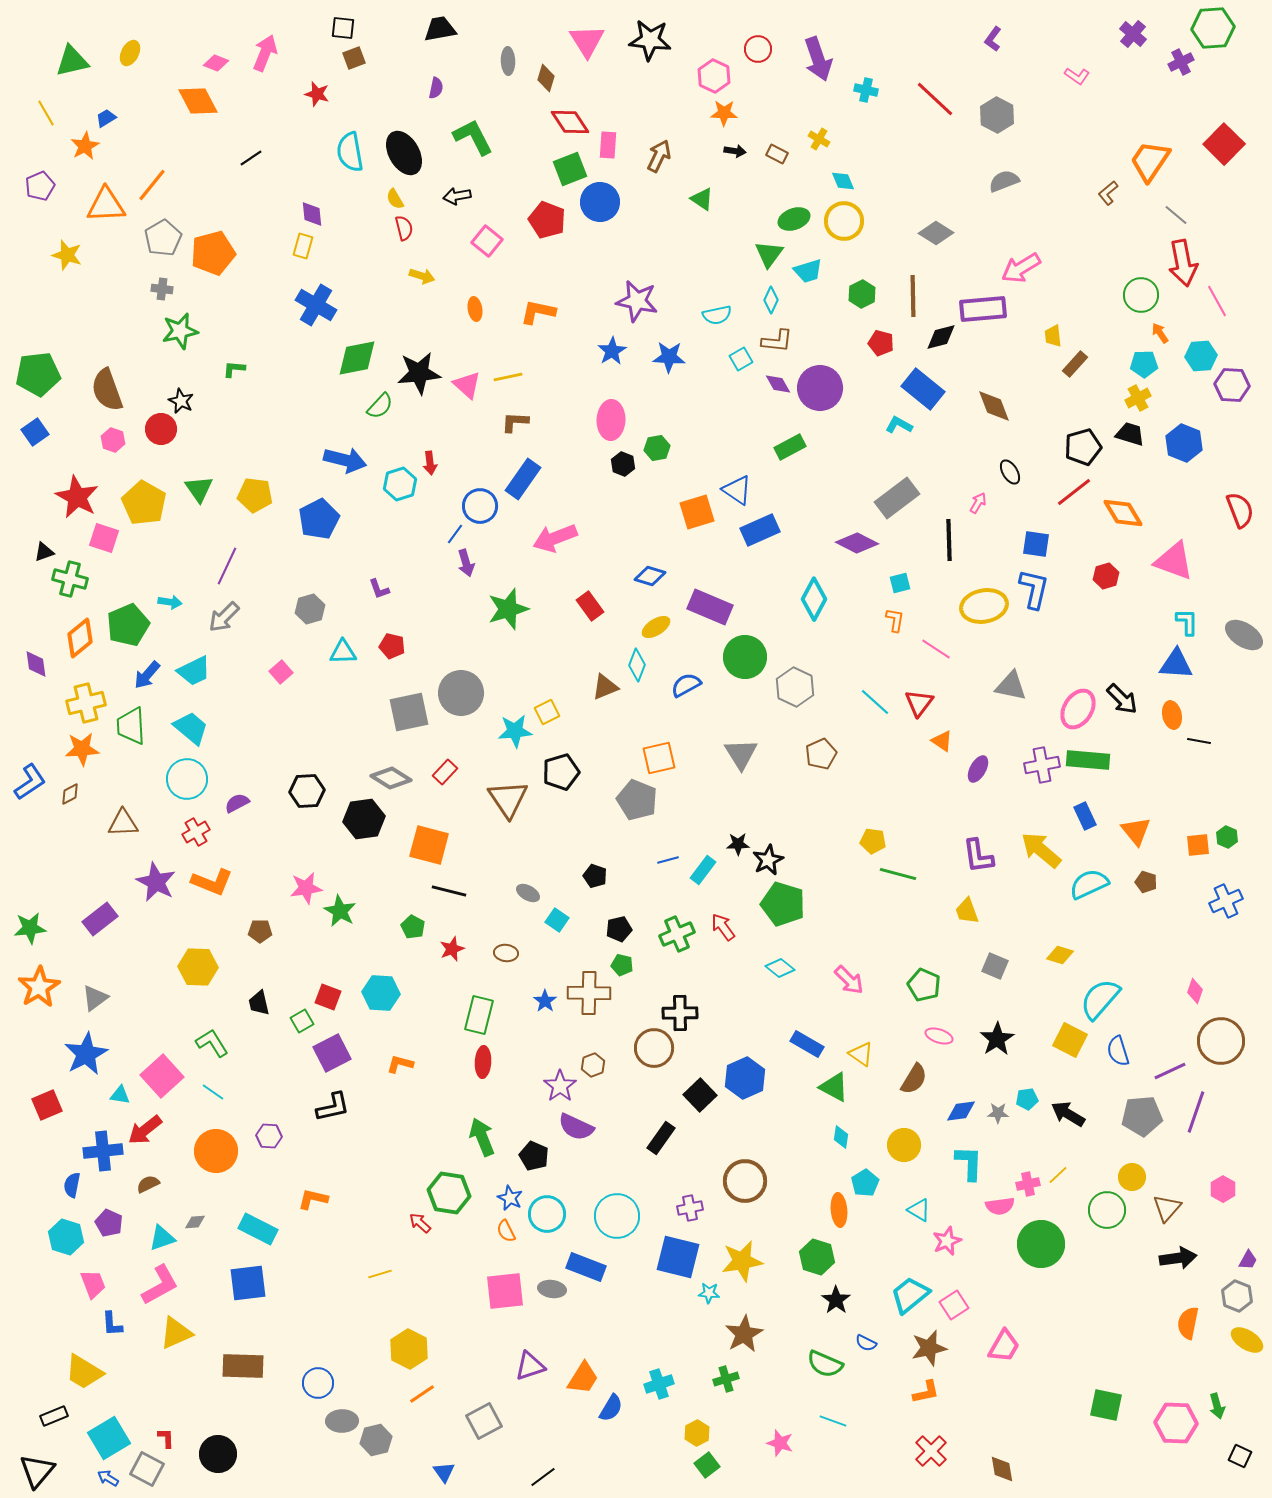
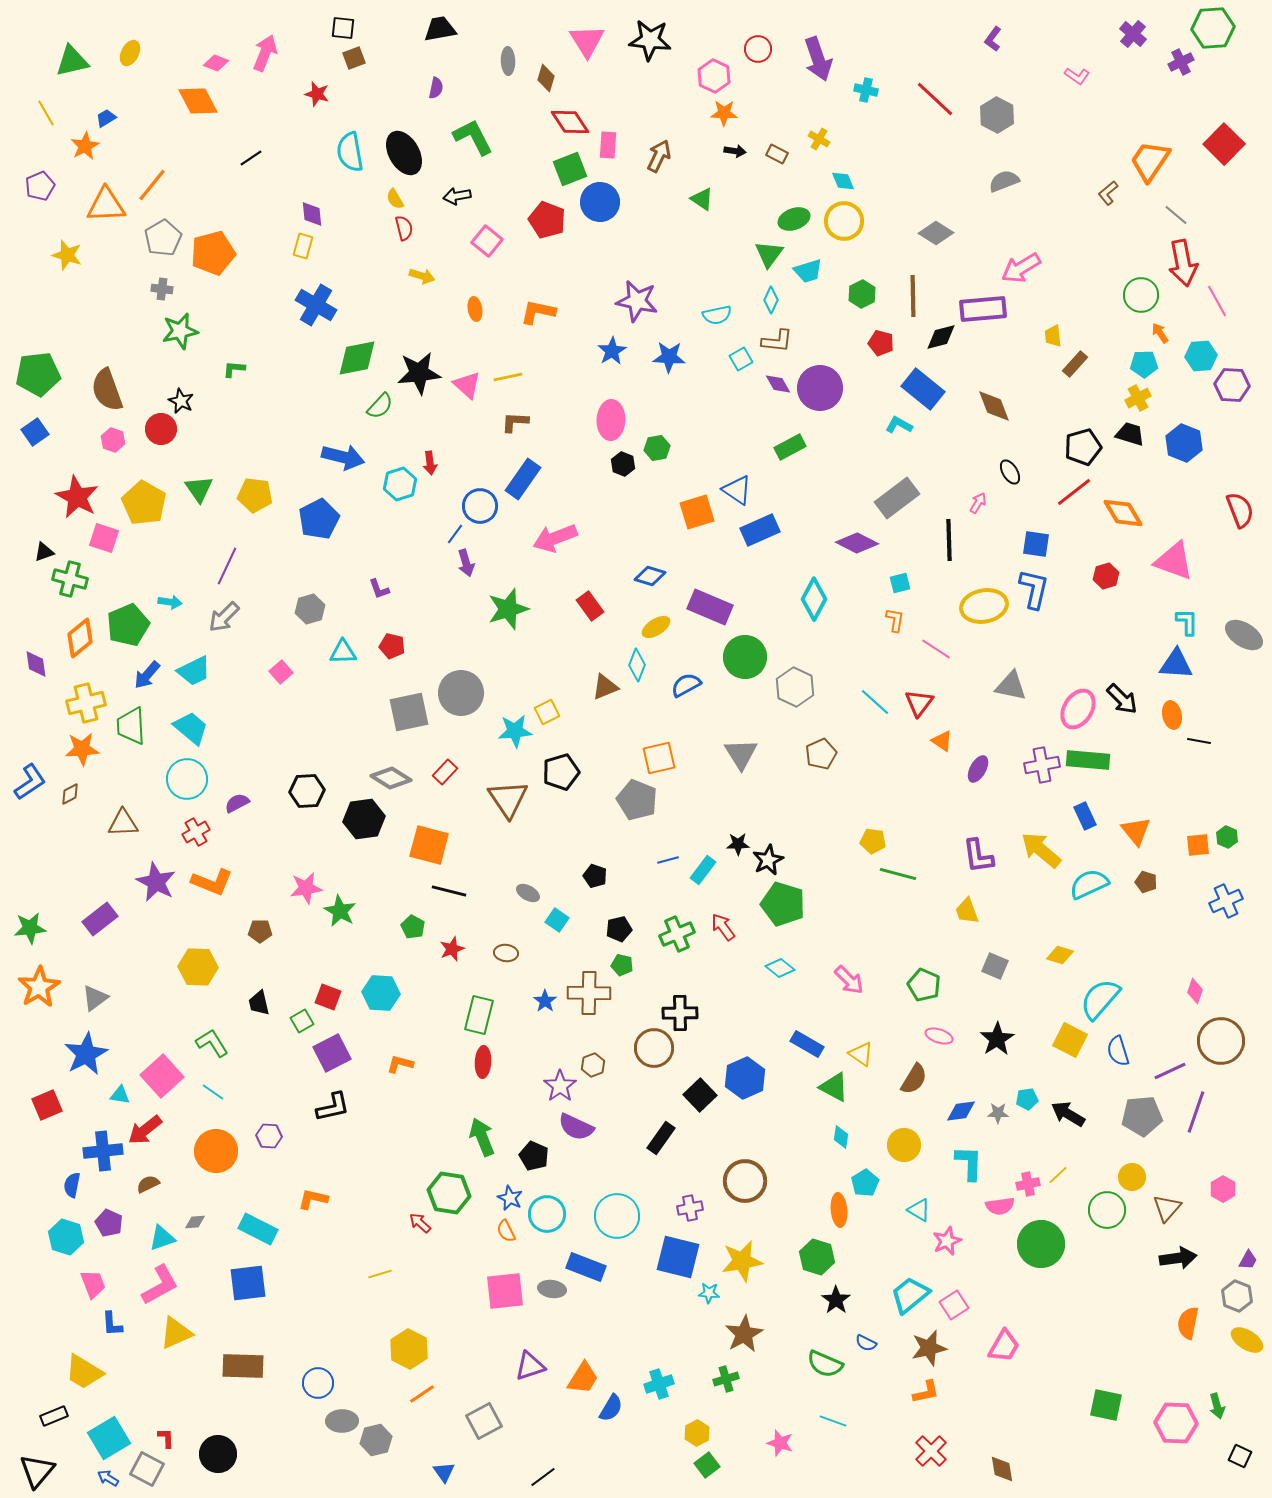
blue arrow at (345, 460): moved 2 px left, 3 px up
